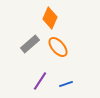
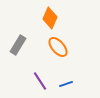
gray rectangle: moved 12 px left, 1 px down; rotated 18 degrees counterclockwise
purple line: rotated 66 degrees counterclockwise
